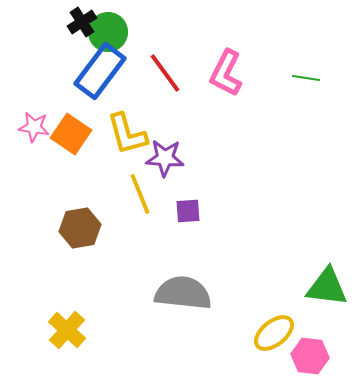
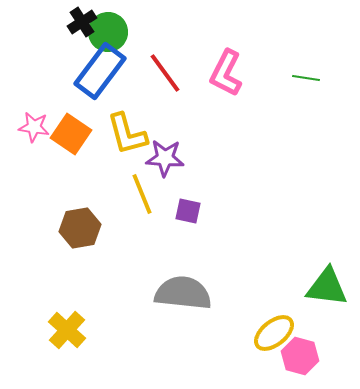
yellow line: moved 2 px right
purple square: rotated 16 degrees clockwise
pink hexagon: moved 10 px left; rotated 9 degrees clockwise
